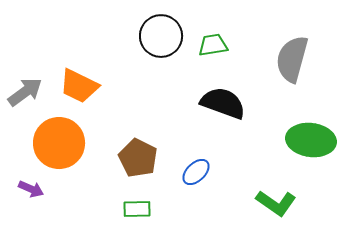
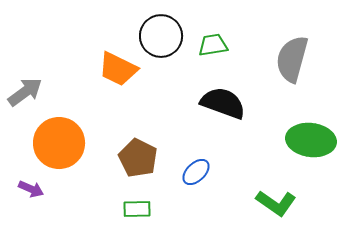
orange trapezoid: moved 39 px right, 17 px up
